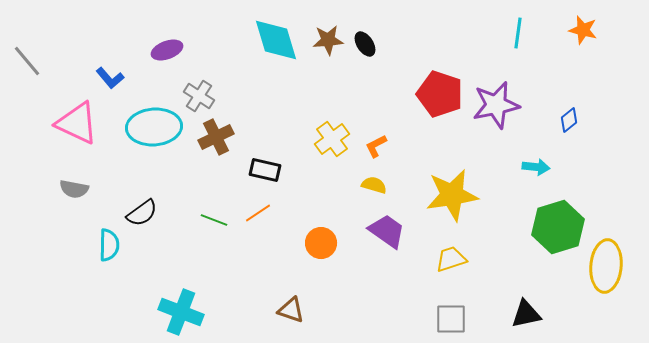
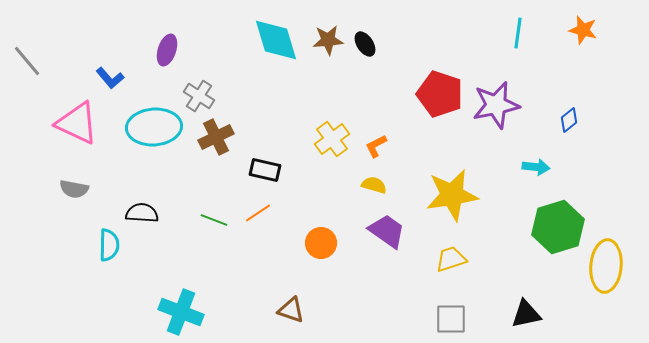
purple ellipse: rotated 52 degrees counterclockwise
black semicircle: rotated 140 degrees counterclockwise
